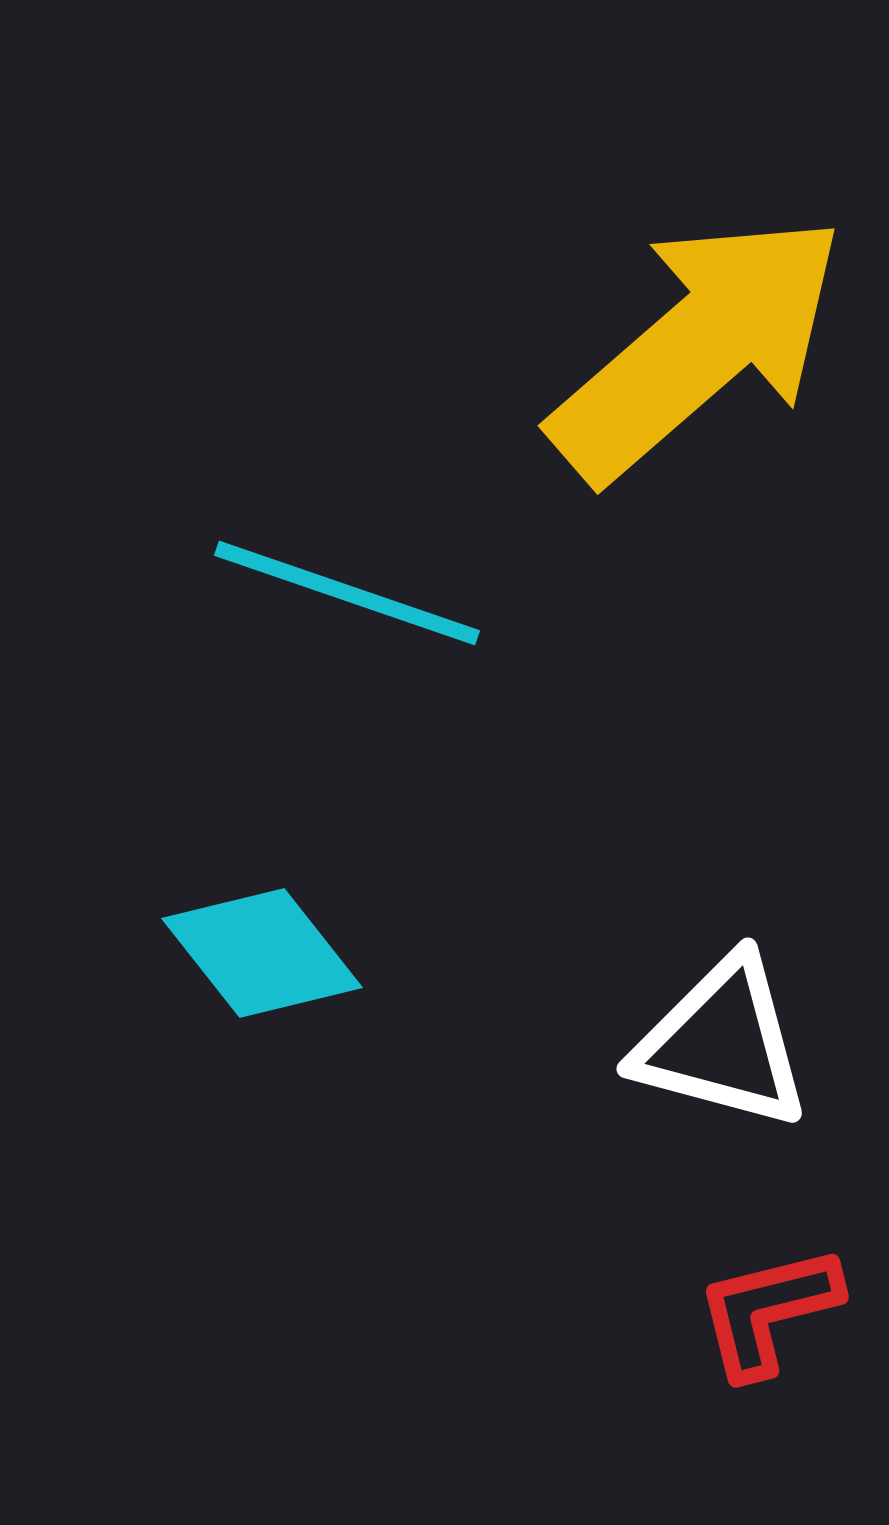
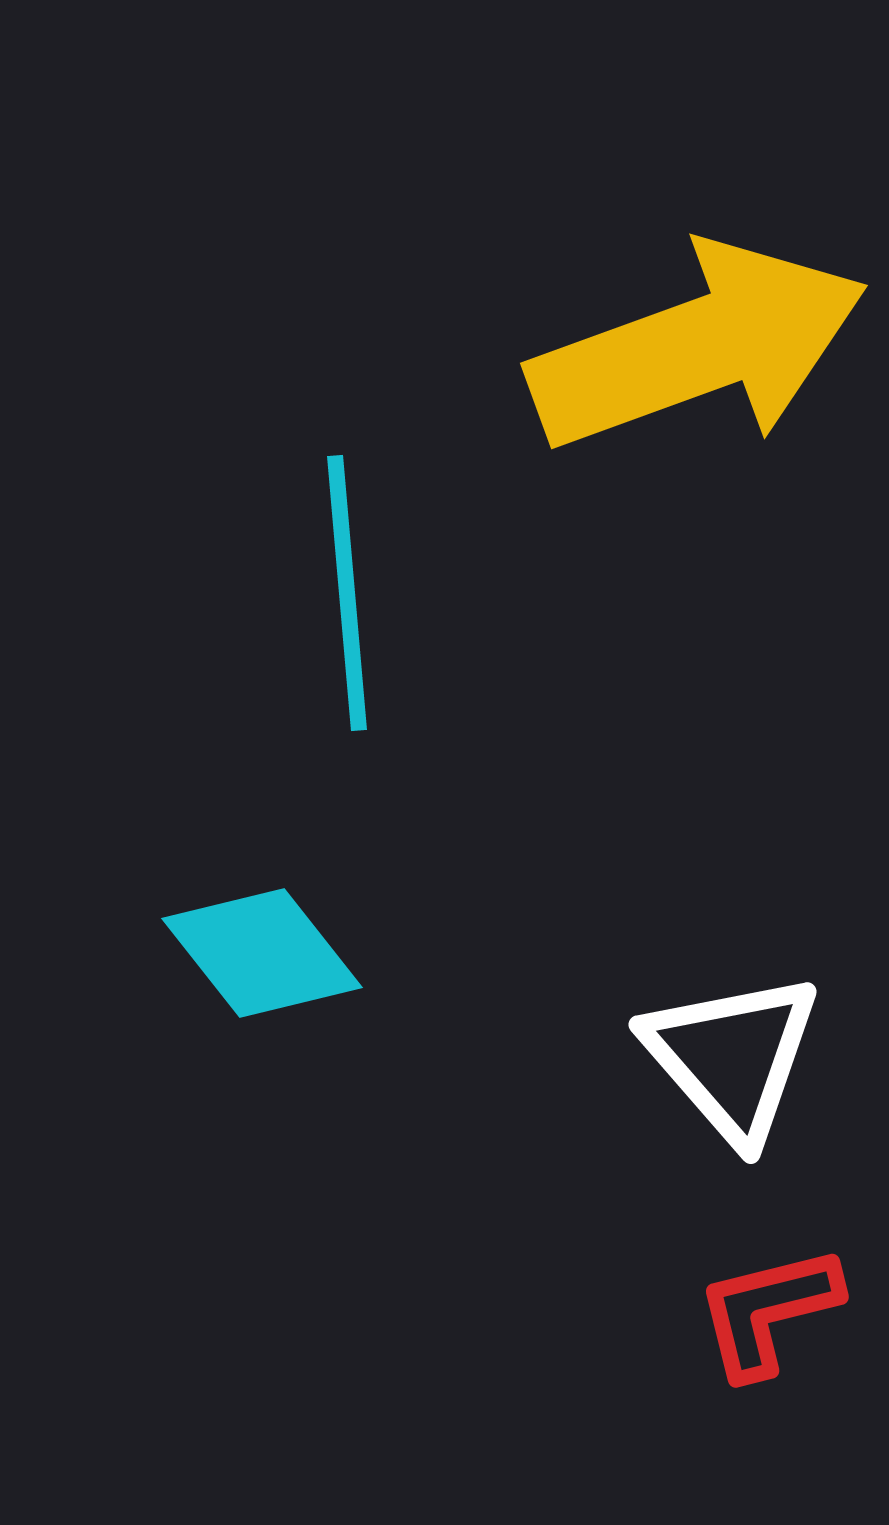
yellow arrow: rotated 21 degrees clockwise
cyan line: rotated 66 degrees clockwise
white triangle: moved 10 px right, 14 px down; rotated 34 degrees clockwise
